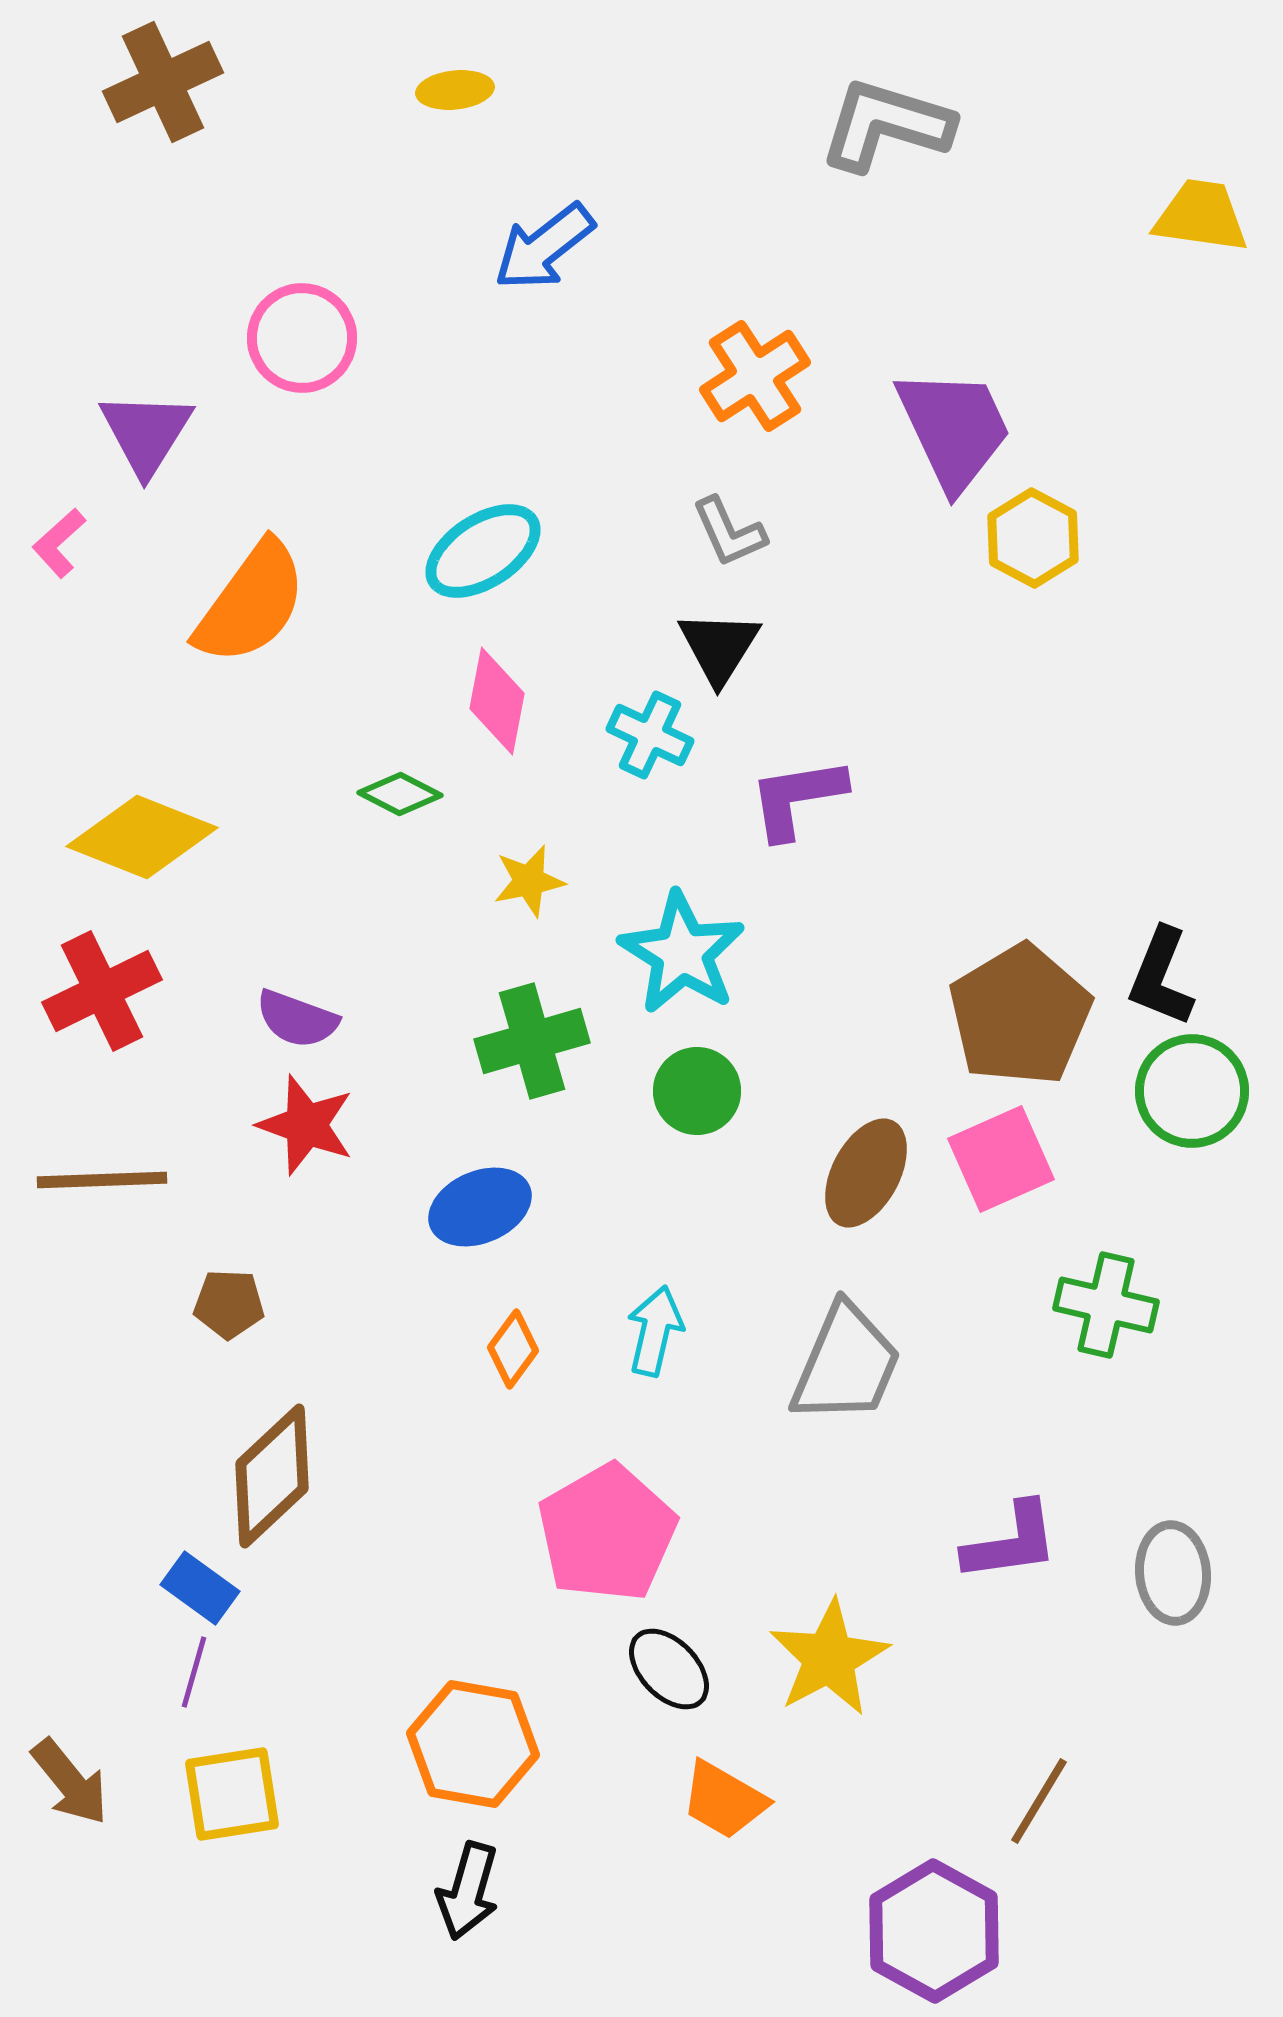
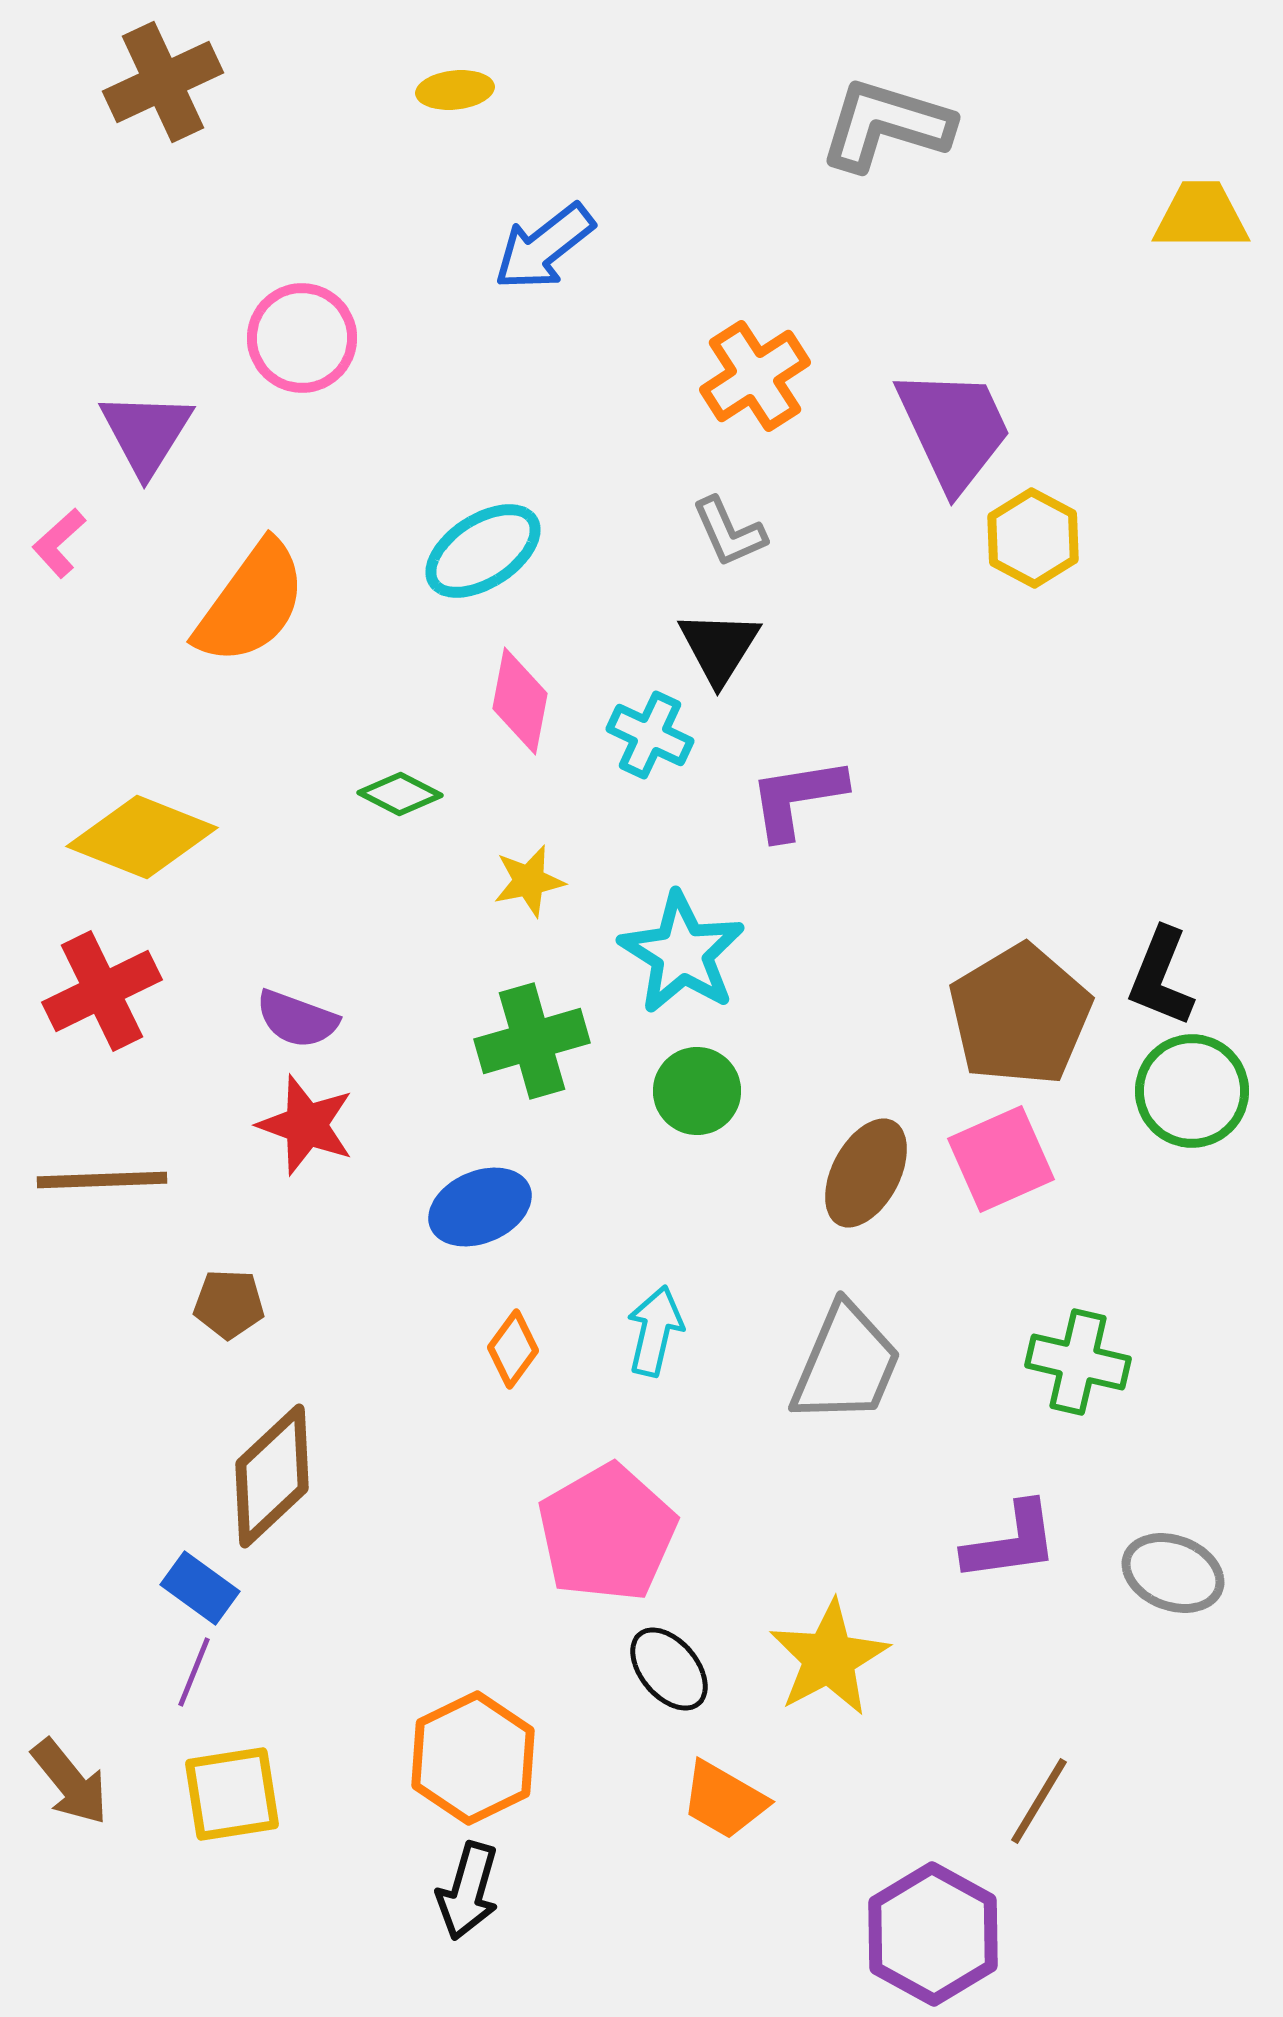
yellow trapezoid at (1201, 216): rotated 8 degrees counterclockwise
pink diamond at (497, 701): moved 23 px right
green cross at (1106, 1305): moved 28 px left, 57 px down
gray ellipse at (1173, 1573): rotated 64 degrees counterclockwise
black ellipse at (669, 1669): rotated 4 degrees clockwise
purple line at (194, 1672): rotated 6 degrees clockwise
orange hexagon at (473, 1744): moved 14 px down; rotated 24 degrees clockwise
purple hexagon at (934, 1931): moved 1 px left, 3 px down
